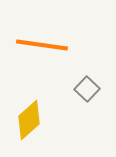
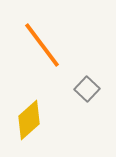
orange line: rotated 45 degrees clockwise
